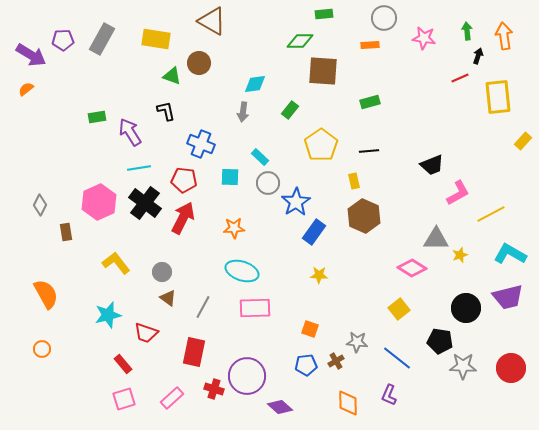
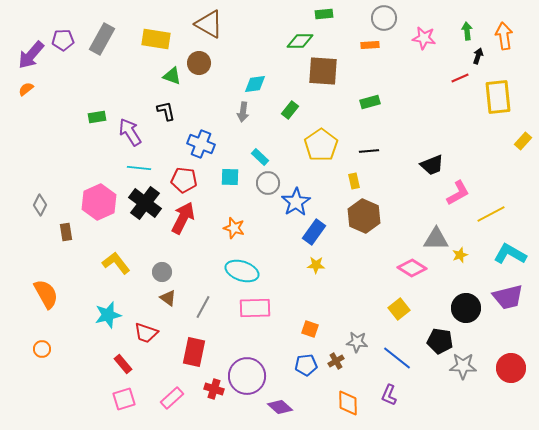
brown triangle at (212, 21): moved 3 px left, 3 px down
purple arrow at (31, 55): rotated 100 degrees clockwise
cyan line at (139, 168): rotated 15 degrees clockwise
orange star at (234, 228): rotated 20 degrees clockwise
yellow star at (319, 275): moved 3 px left, 10 px up
